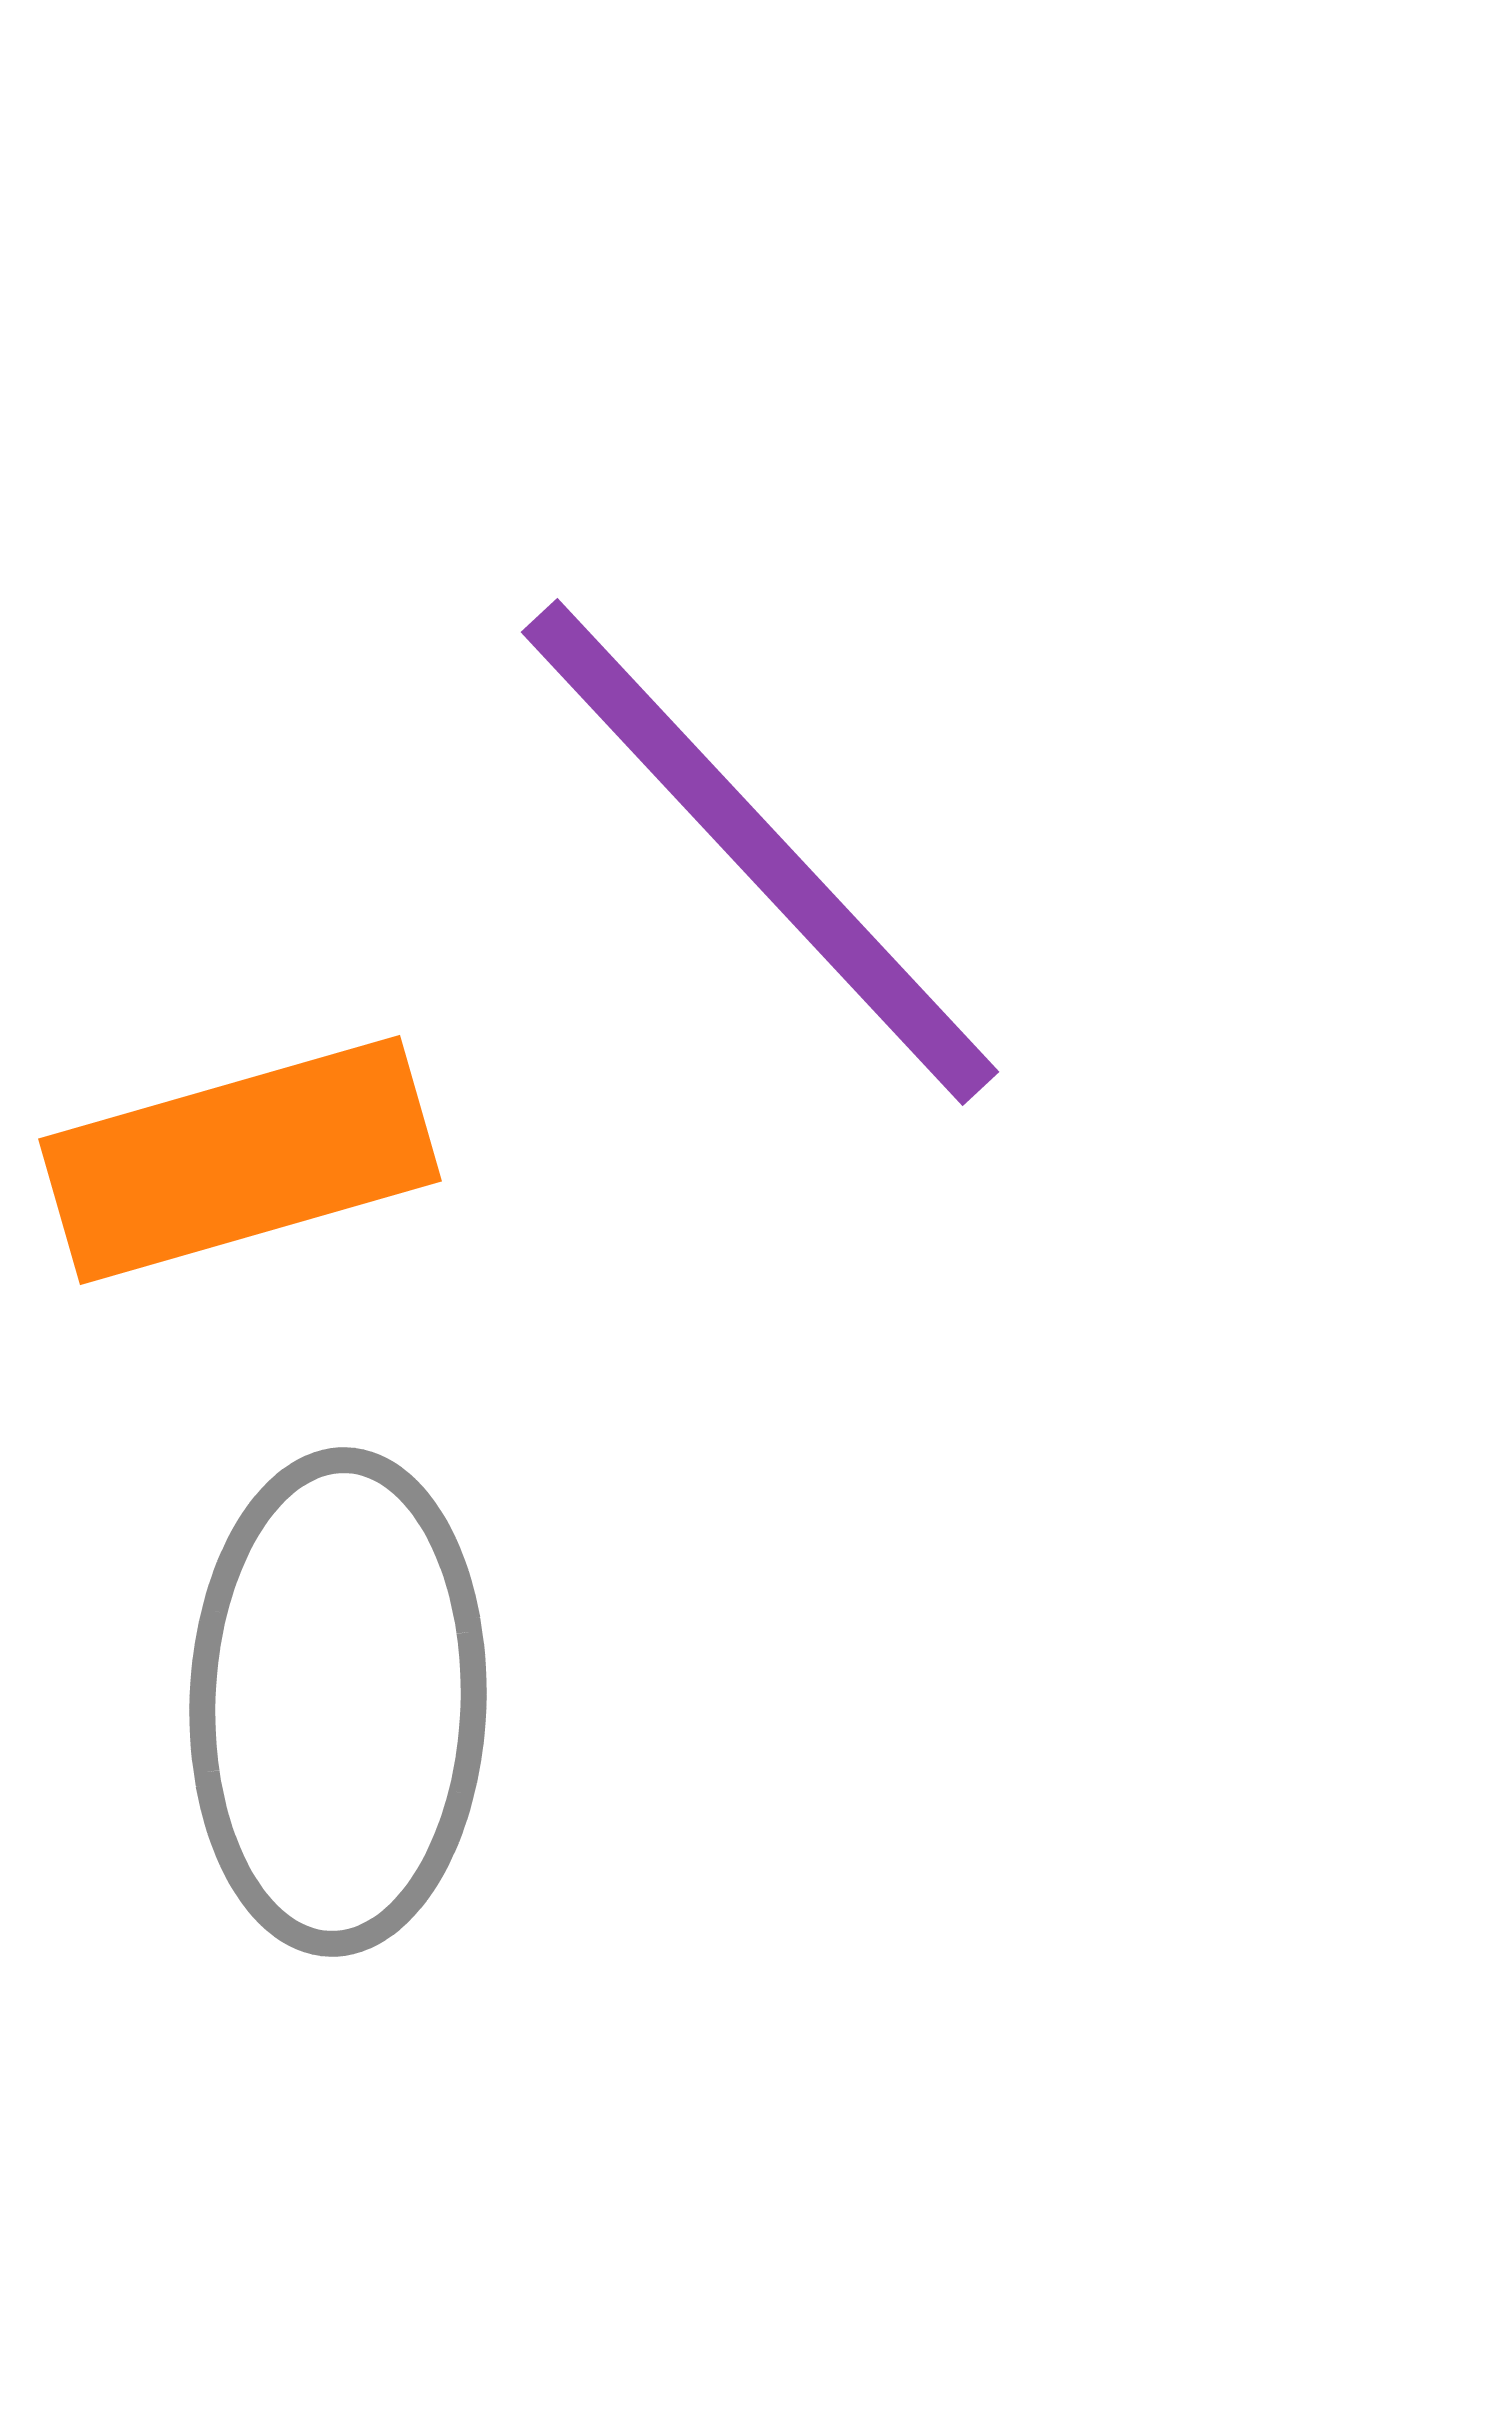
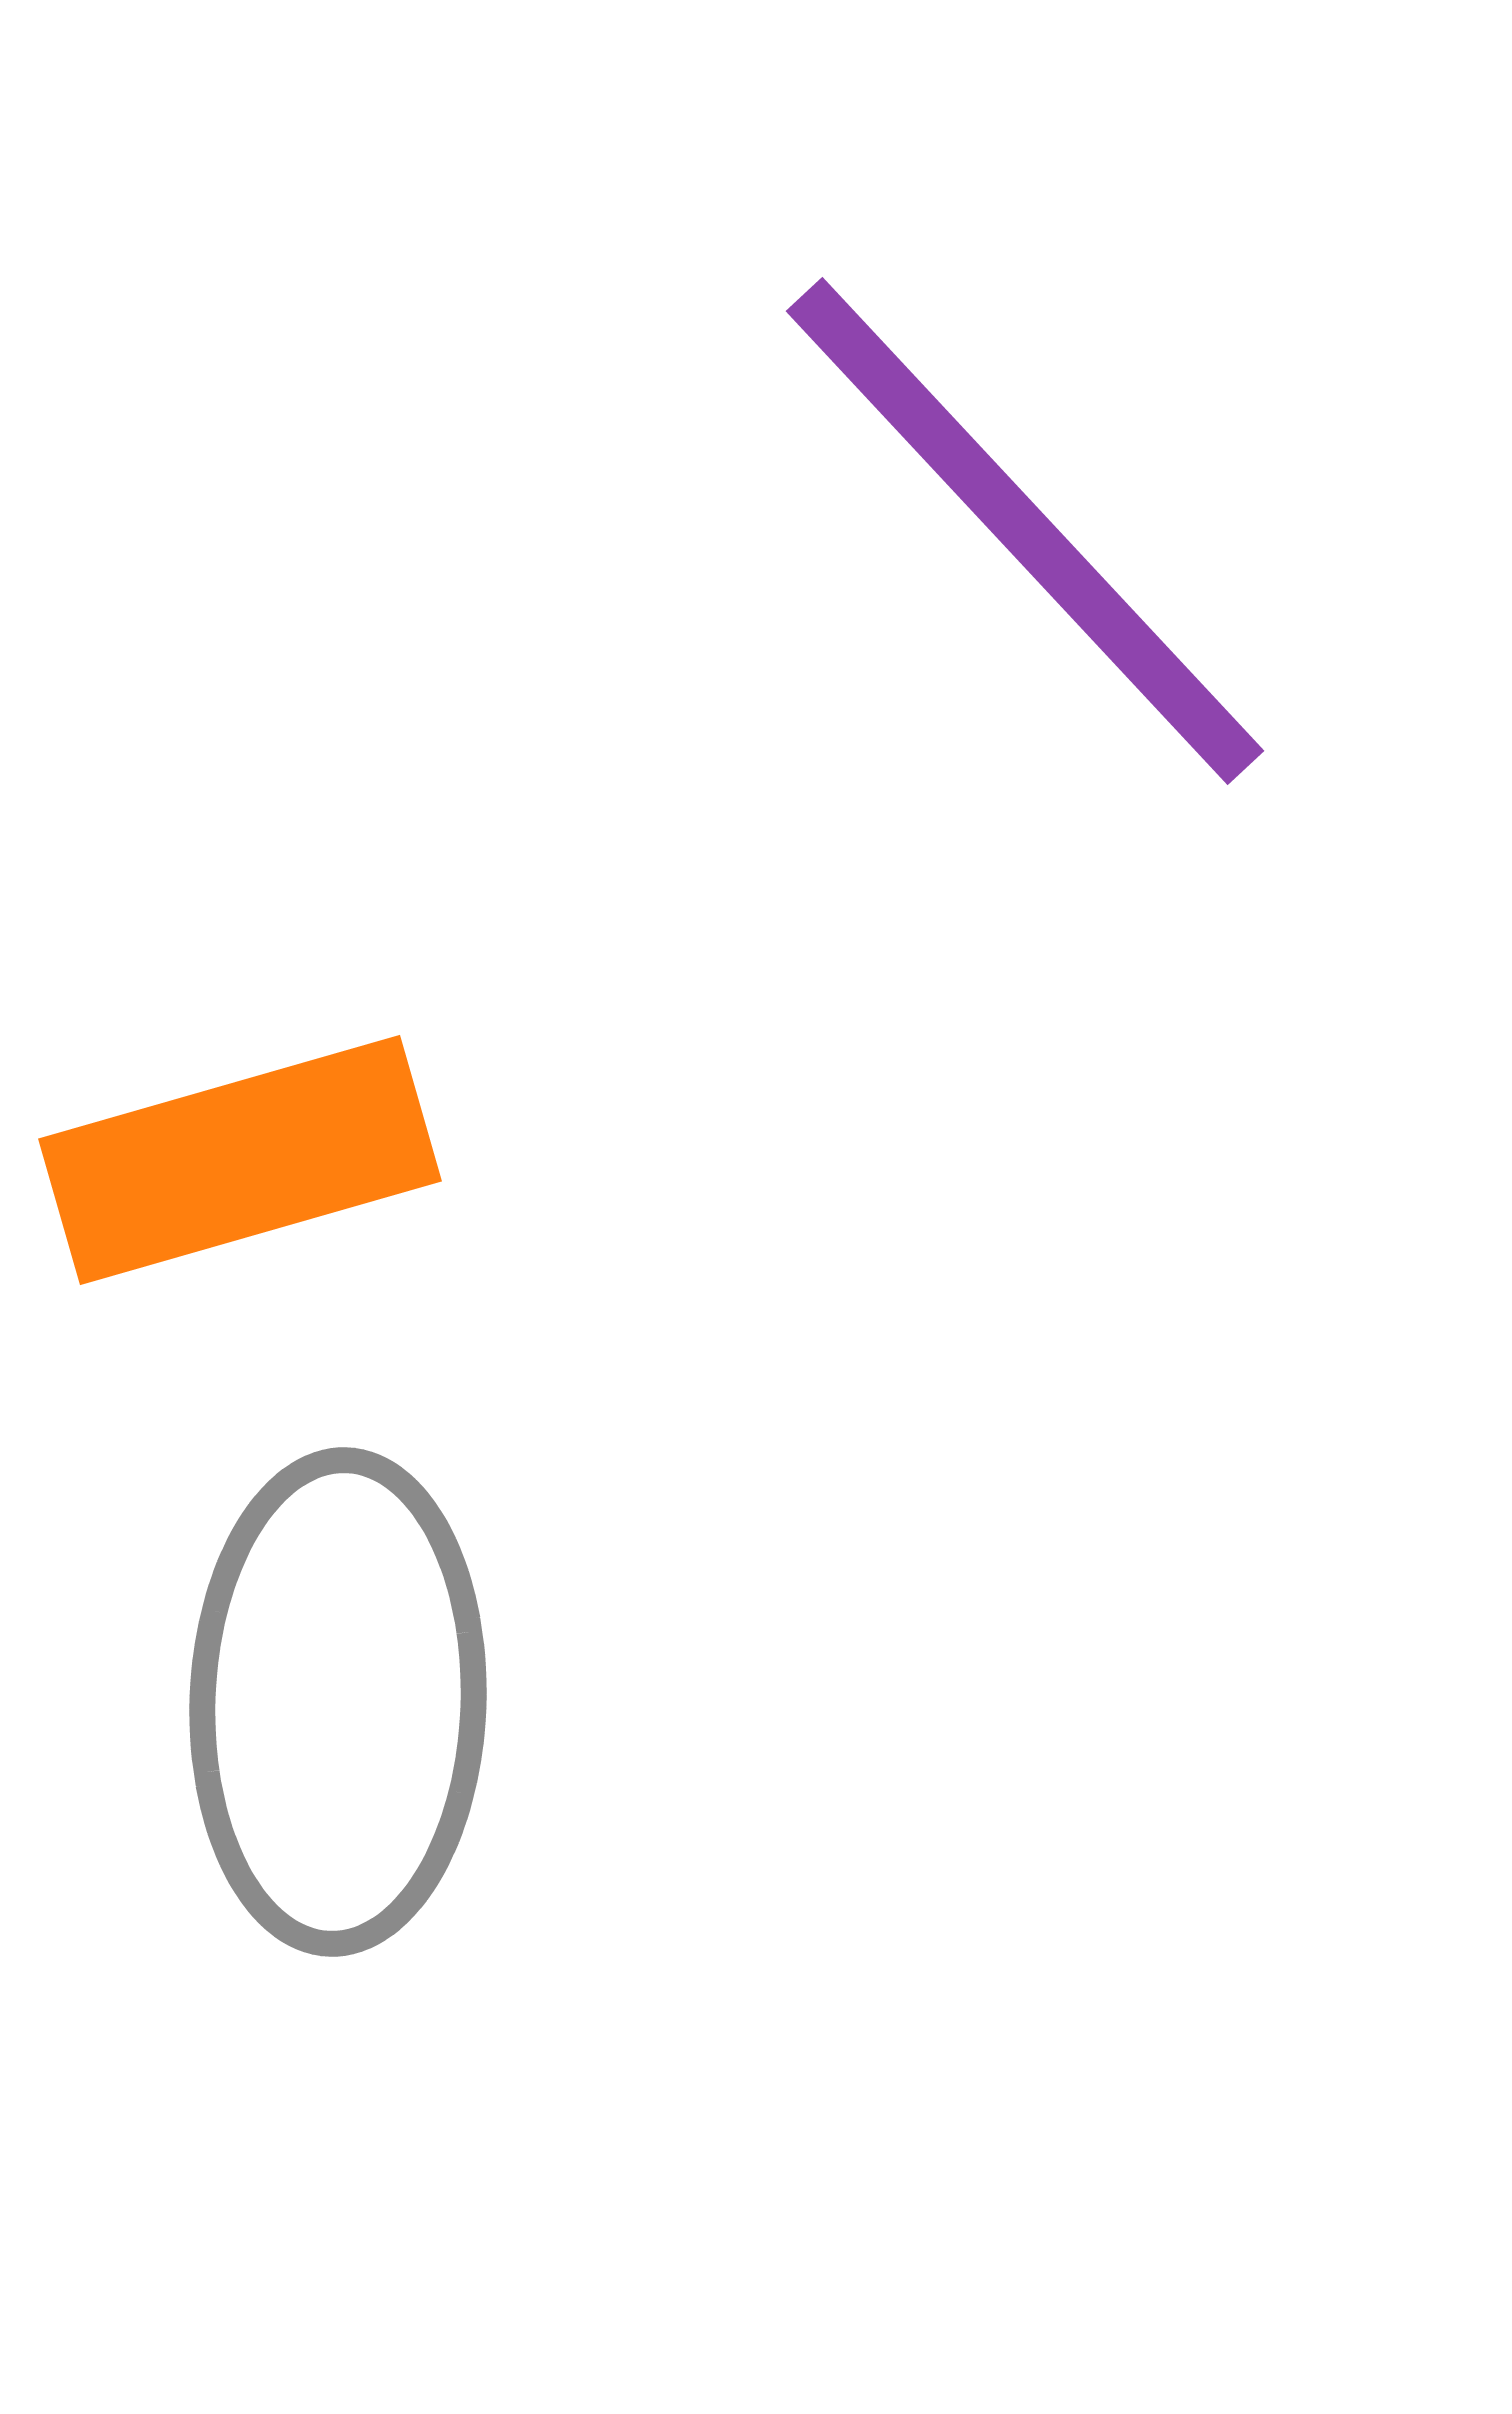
purple line: moved 265 px right, 321 px up
